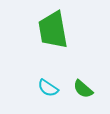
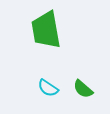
green trapezoid: moved 7 px left
